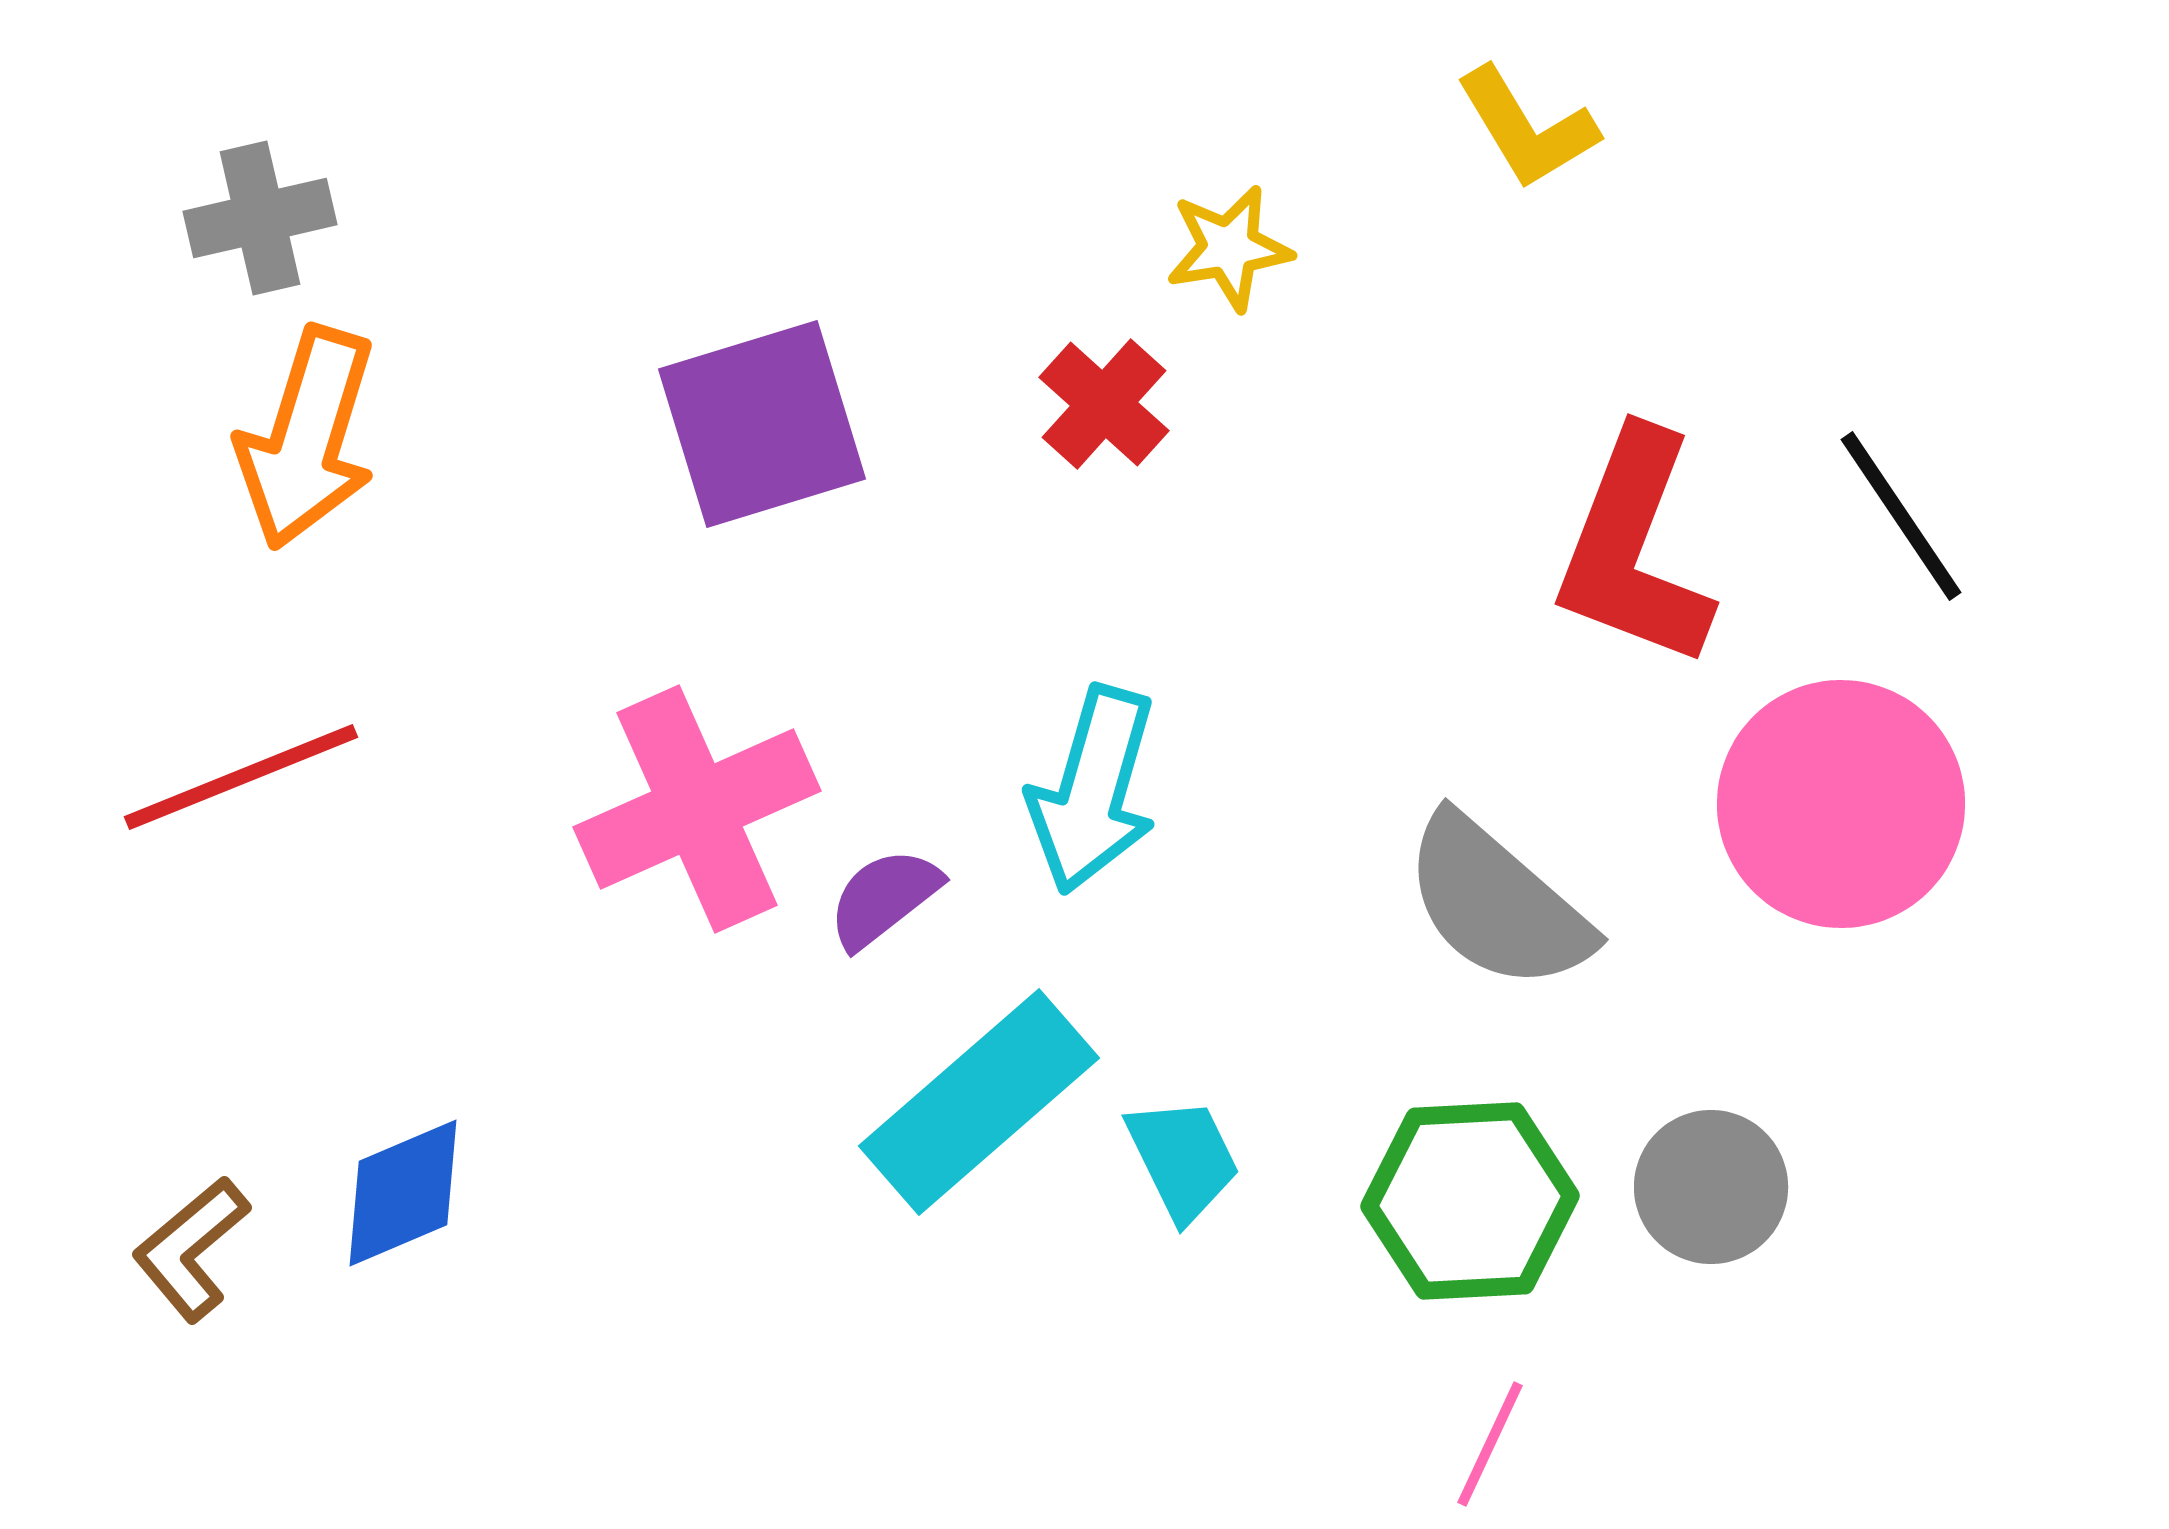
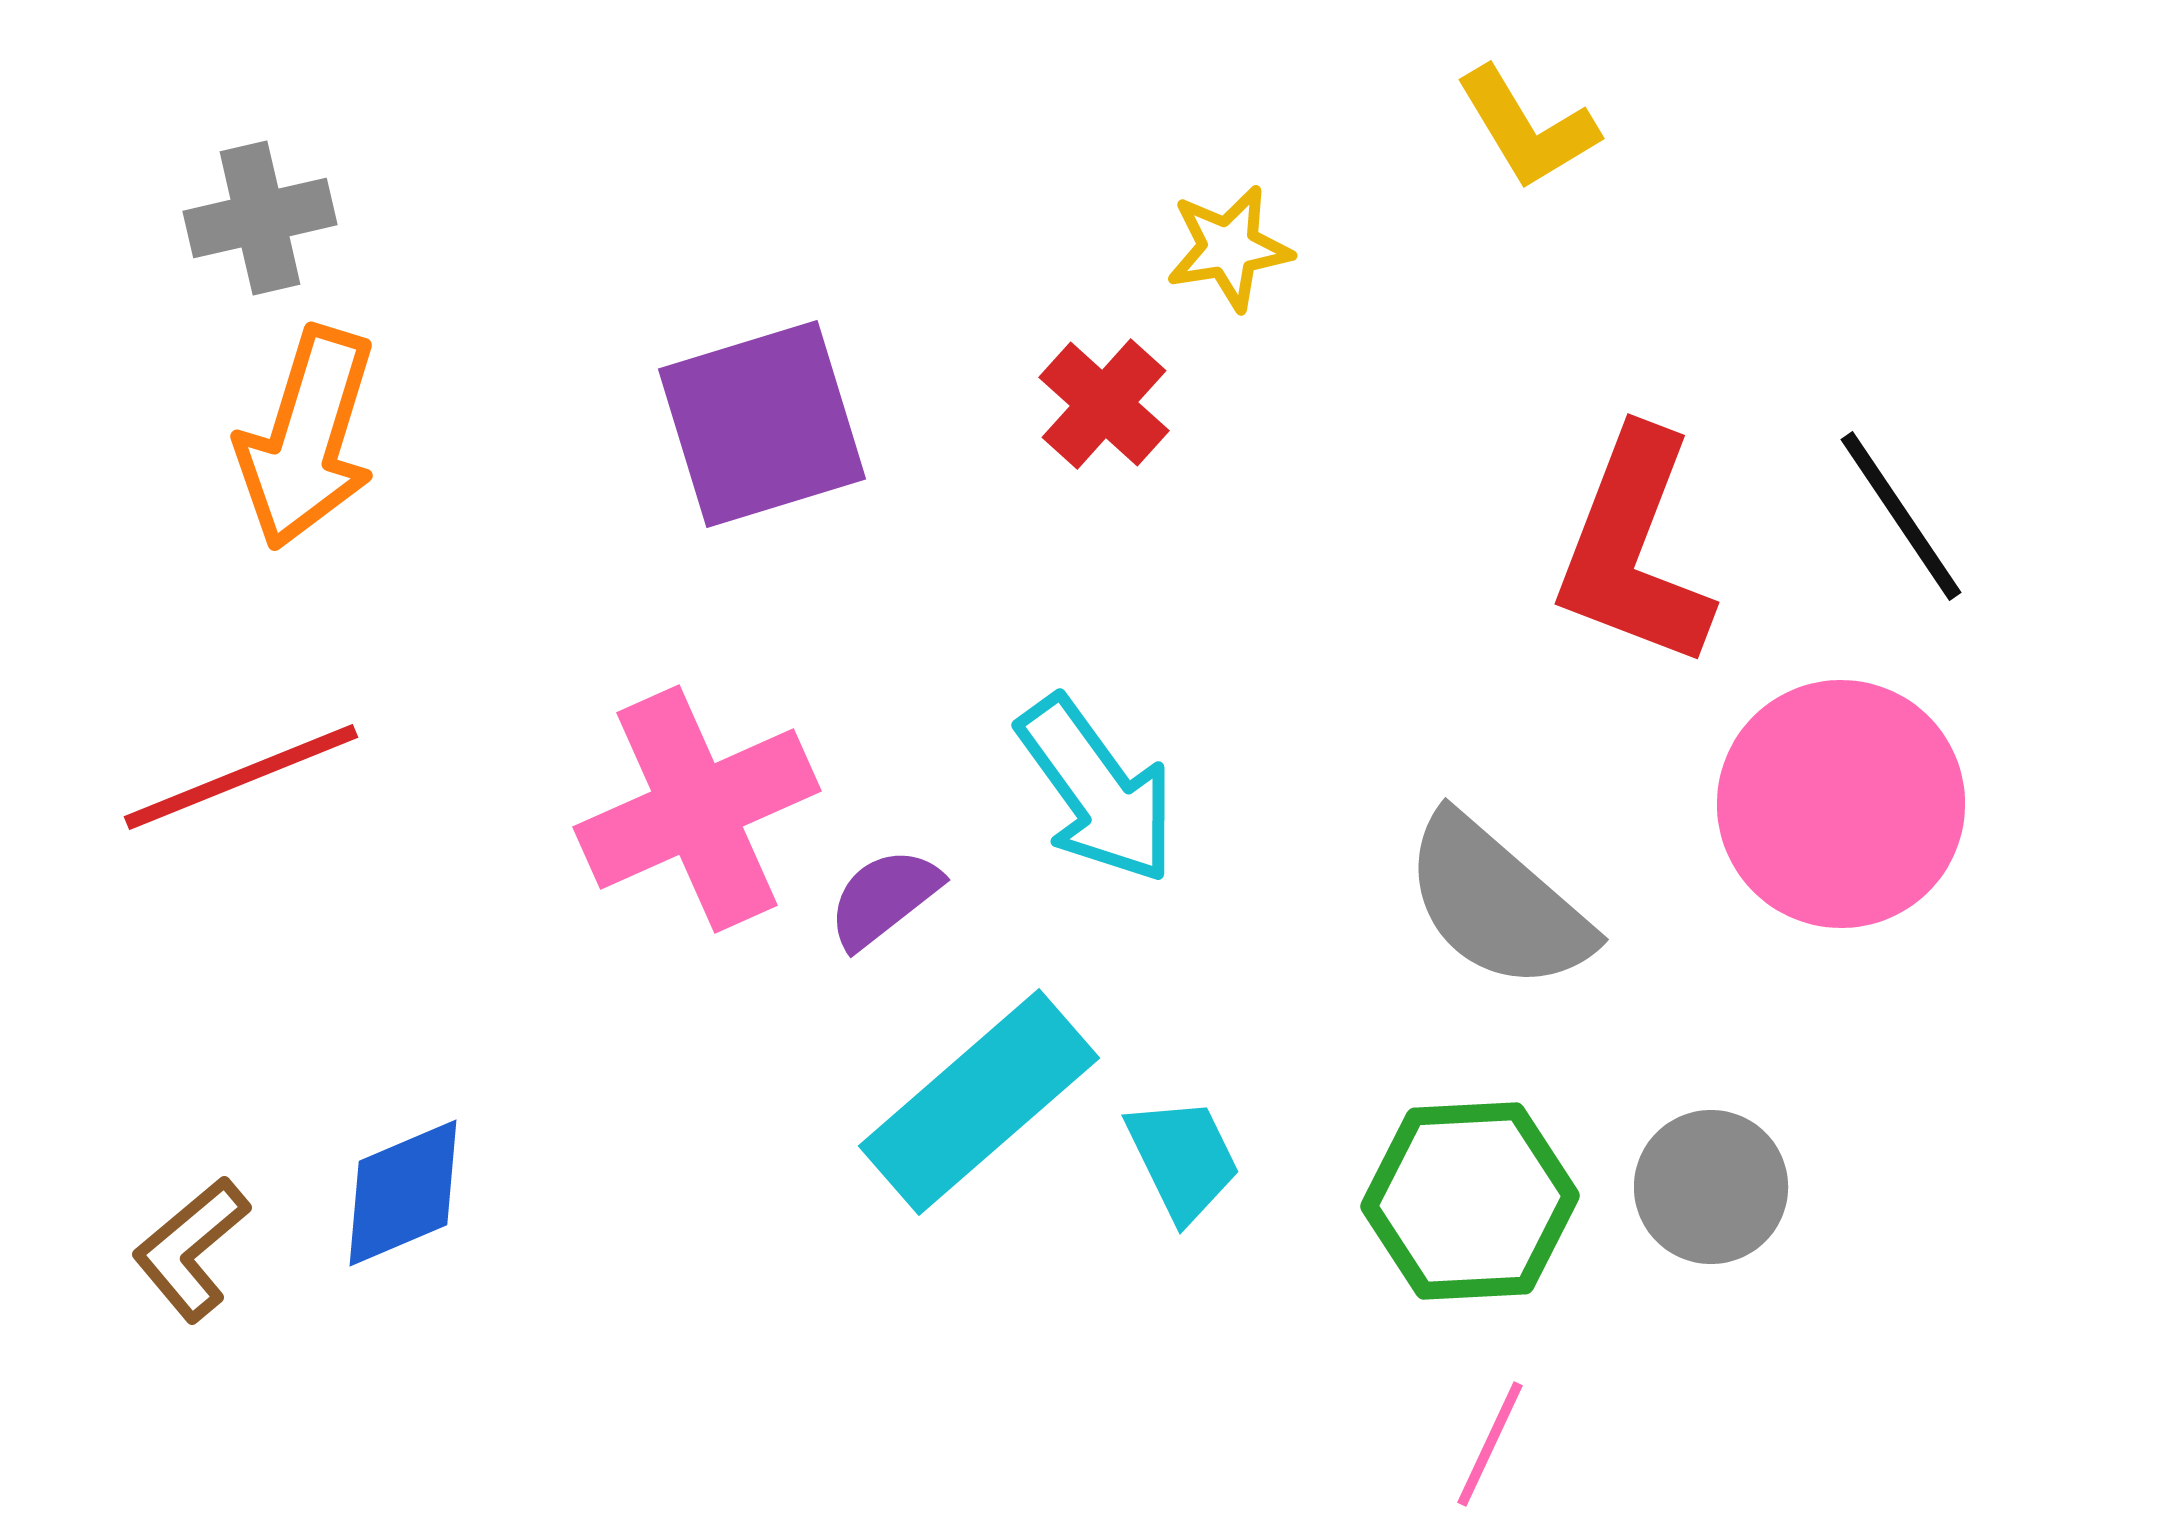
cyan arrow: moved 4 px right; rotated 52 degrees counterclockwise
